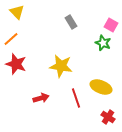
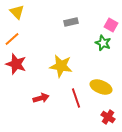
gray rectangle: rotated 72 degrees counterclockwise
orange line: moved 1 px right
